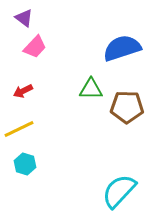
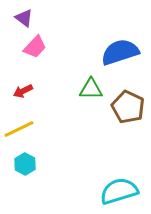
blue semicircle: moved 2 px left, 4 px down
brown pentagon: moved 1 px right; rotated 24 degrees clockwise
cyan hexagon: rotated 10 degrees clockwise
cyan semicircle: rotated 30 degrees clockwise
